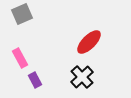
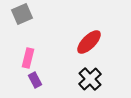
pink rectangle: moved 8 px right; rotated 42 degrees clockwise
black cross: moved 8 px right, 2 px down
